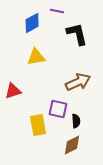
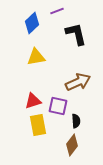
purple line: rotated 32 degrees counterclockwise
blue diamond: rotated 15 degrees counterclockwise
black L-shape: moved 1 px left
red triangle: moved 20 px right, 10 px down
purple square: moved 3 px up
brown diamond: rotated 25 degrees counterclockwise
